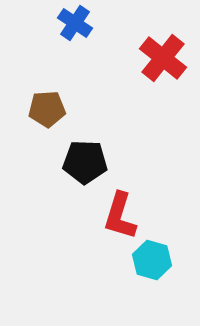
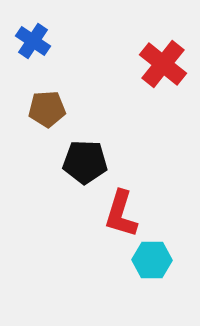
blue cross: moved 42 px left, 18 px down
red cross: moved 6 px down
red L-shape: moved 1 px right, 2 px up
cyan hexagon: rotated 15 degrees counterclockwise
